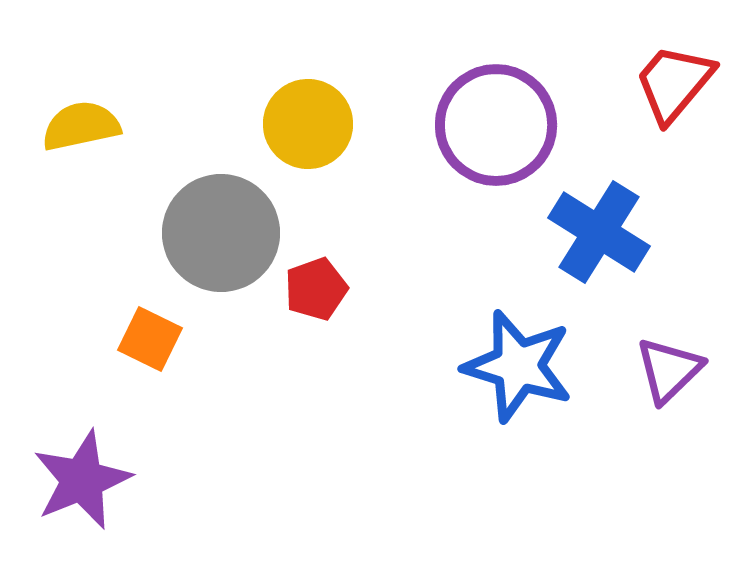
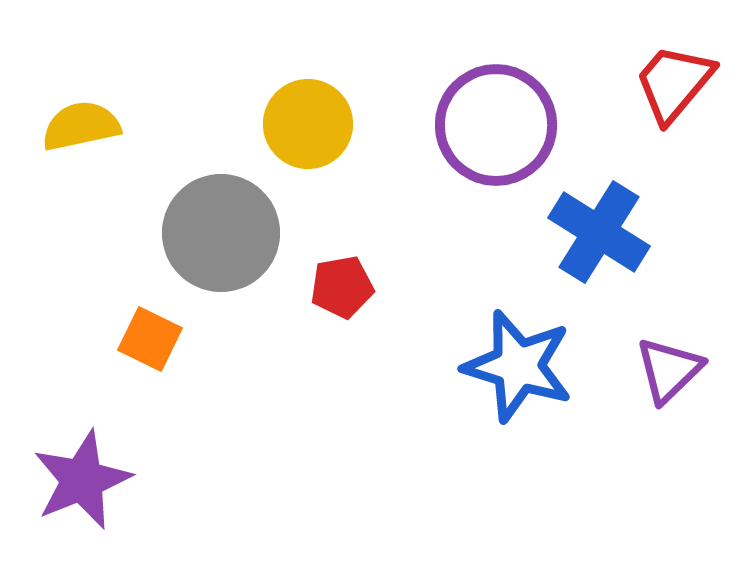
red pentagon: moved 26 px right, 2 px up; rotated 10 degrees clockwise
